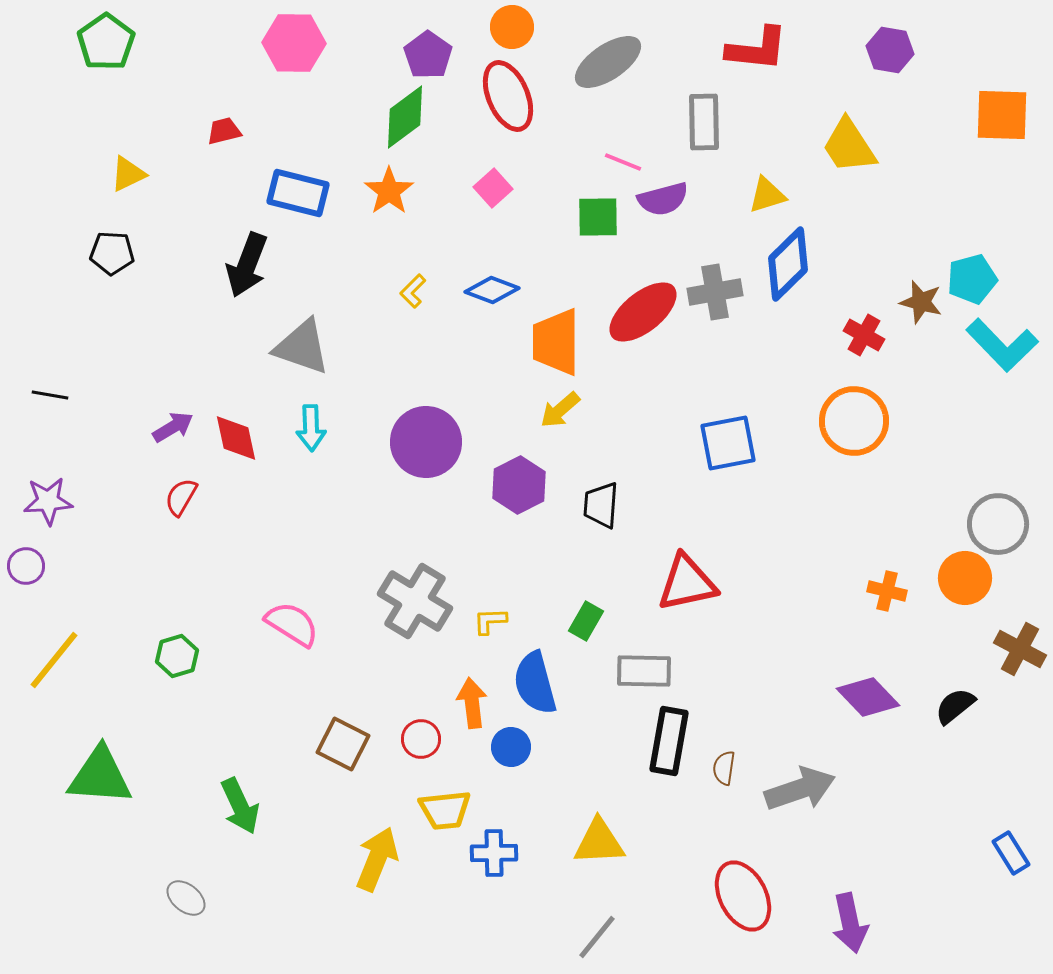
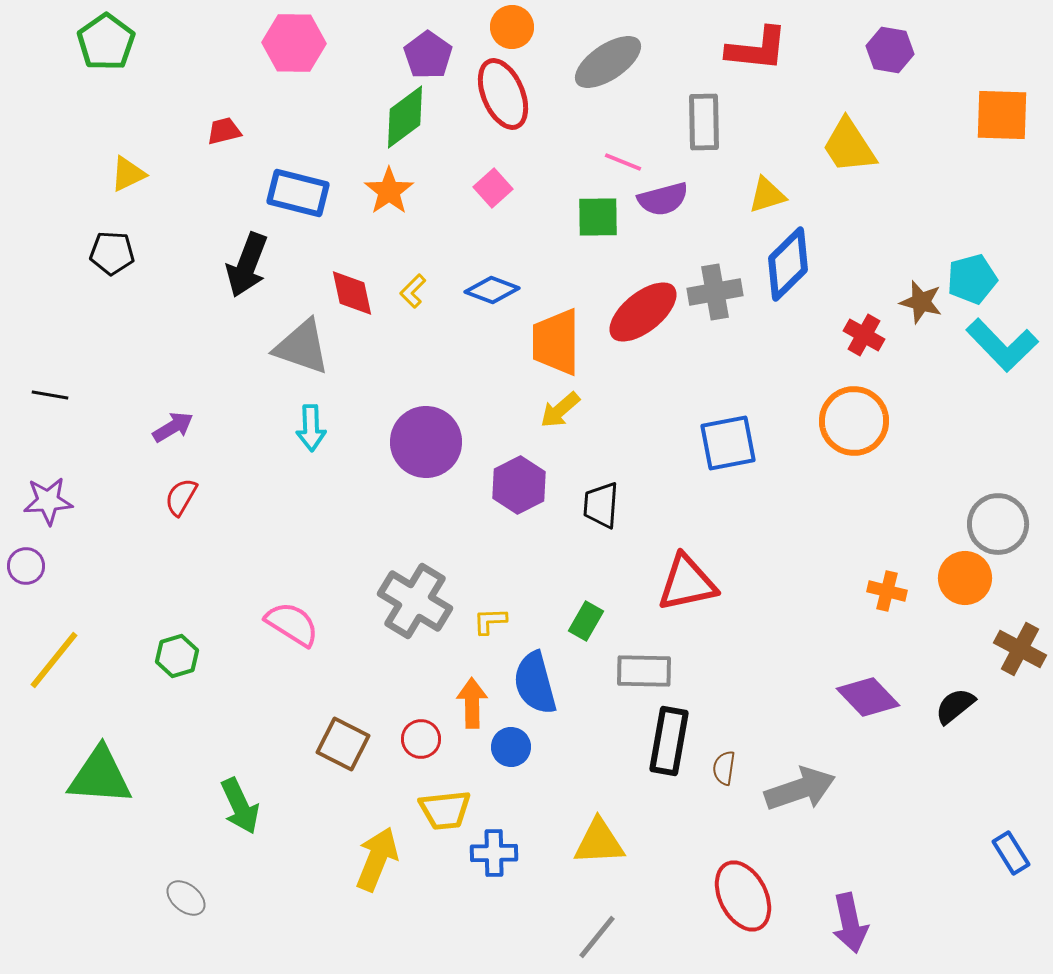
red ellipse at (508, 96): moved 5 px left, 2 px up
red diamond at (236, 438): moved 116 px right, 145 px up
orange arrow at (472, 703): rotated 6 degrees clockwise
